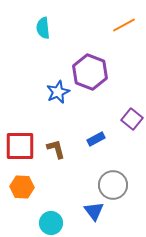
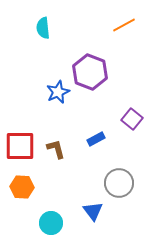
gray circle: moved 6 px right, 2 px up
blue triangle: moved 1 px left
